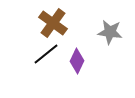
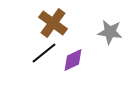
black line: moved 2 px left, 1 px up
purple diamond: moved 4 px left, 1 px up; rotated 40 degrees clockwise
